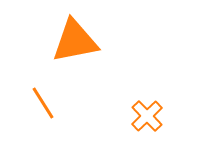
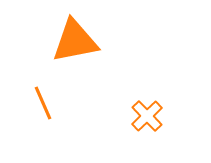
orange line: rotated 8 degrees clockwise
